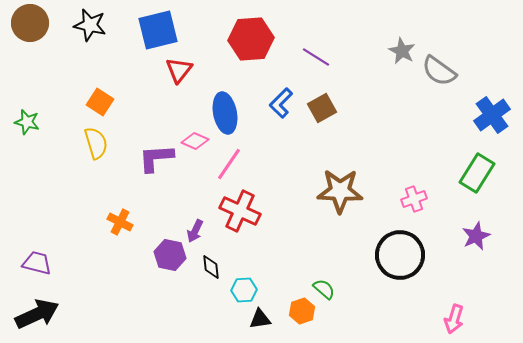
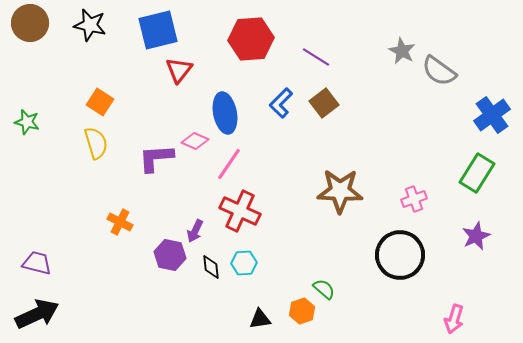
brown square: moved 2 px right, 5 px up; rotated 8 degrees counterclockwise
cyan hexagon: moved 27 px up
